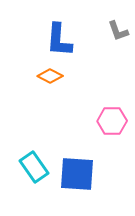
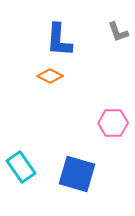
gray L-shape: moved 1 px down
pink hexagon: moved 1 px right, 2 px down
cyan rectangle: moved 13 px left
blue square: rotated 12 degrees clockwise
